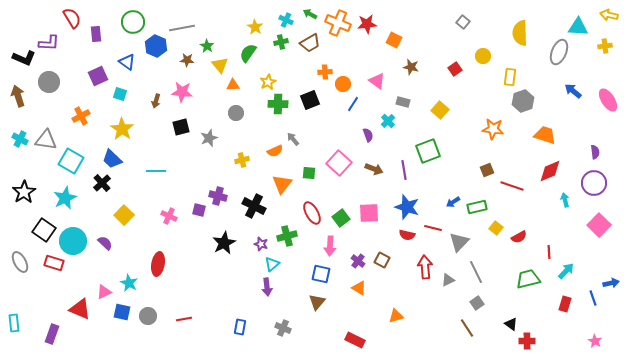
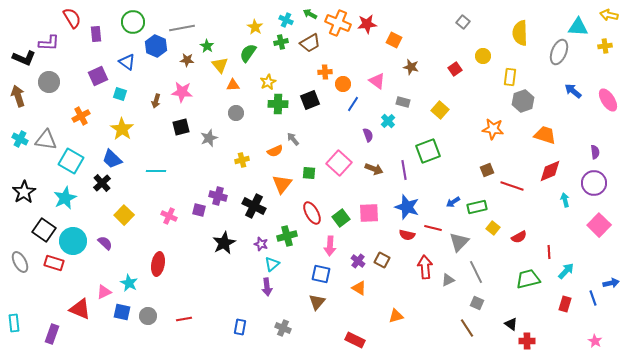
yellow square at (496, 228): moved 3 px left
gray square at (477, 303): rotated 32 degrees counterclockwise
